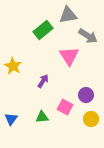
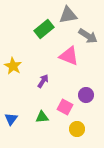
green rectangle: moved 1 px right, 1 px up
pink triangle: rotated 35 degrees counterclockwise
yellow circle: moved 14 px left, 10 px down
